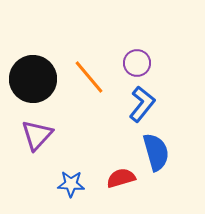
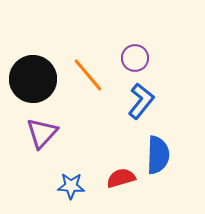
purple circle: moved 2 px left, 5 px up
orange line: moved 1 px left, 2 px up
blue L-shape: moved 1 px left, 3 px up
purple triangle: moved 5 px right, 2 px up
blue semicircle: moved 2 px right, 3 px down; rotated 18 degrees clockwise
blue star: moved 2 px down
